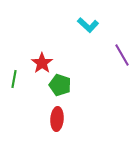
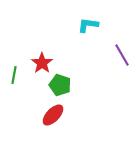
cyan L-shape: rotated 145 degrees clockwise
green line: moved 4 px up
red ellipse: moved 4 px left, 4 px up; rotated 40 degrees clockwise
